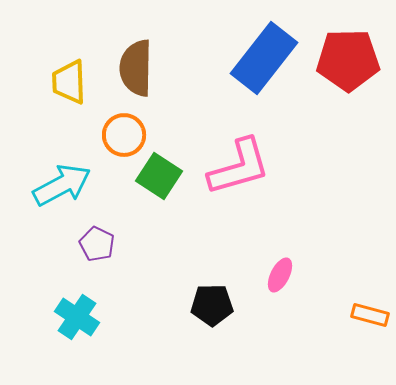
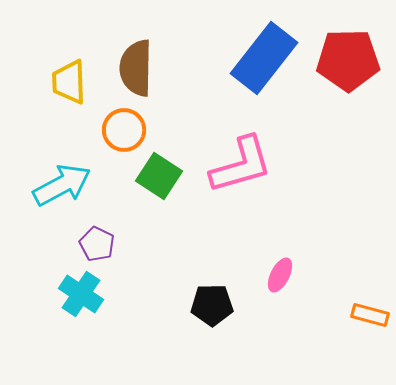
orange circle: moved 5 px up
pink L-shape: moved 2 px right, 2 px up
cyan cross: moved 4 px right, 23 px up
